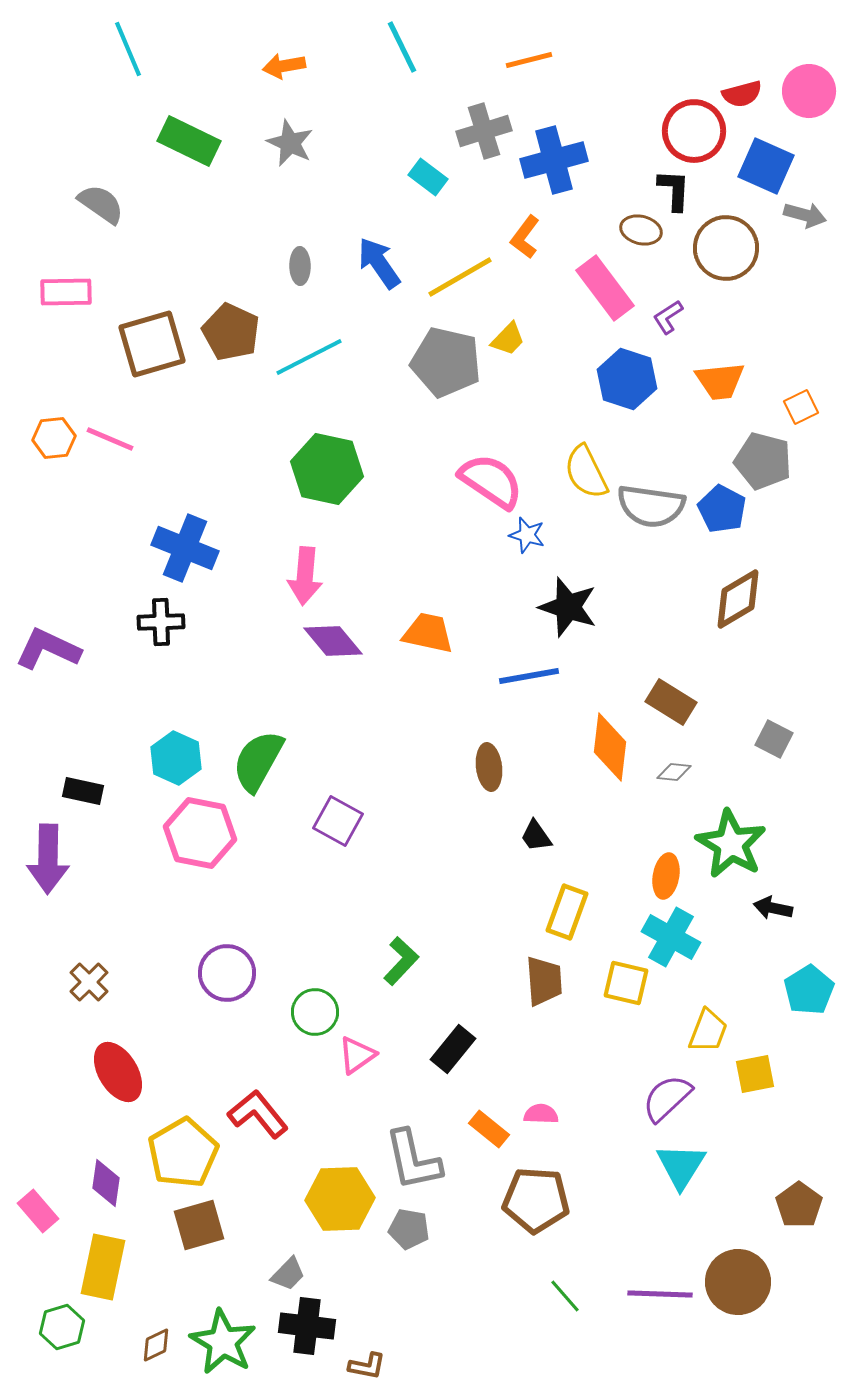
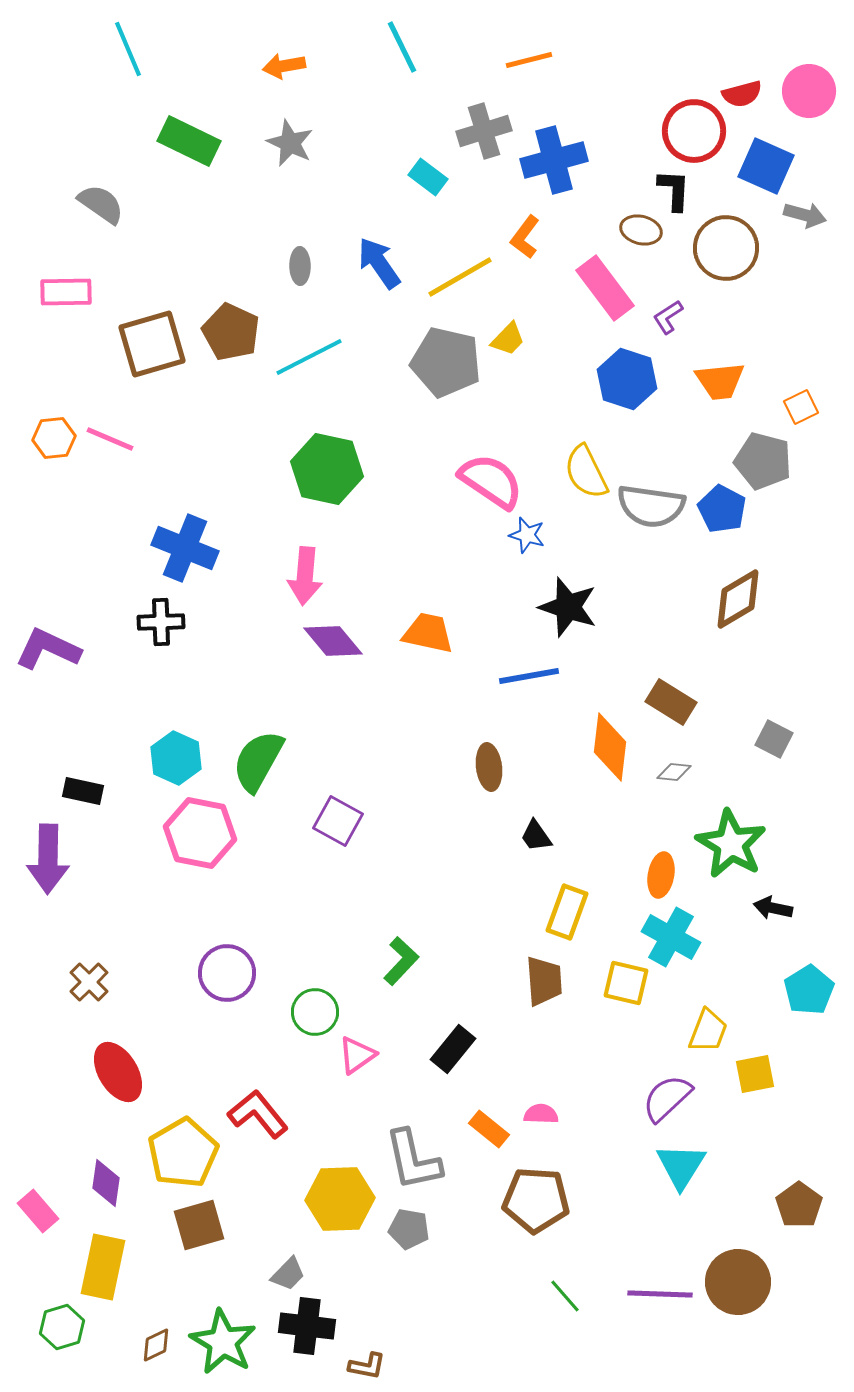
orange ellipse at (666, 876): moved 5 px left, 1 px up
